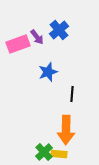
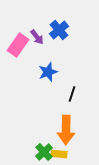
pink rectangle: moved 1 px down; rotated 35 degrees counterclockwise
black line: rotated 14 degrees clockwise
